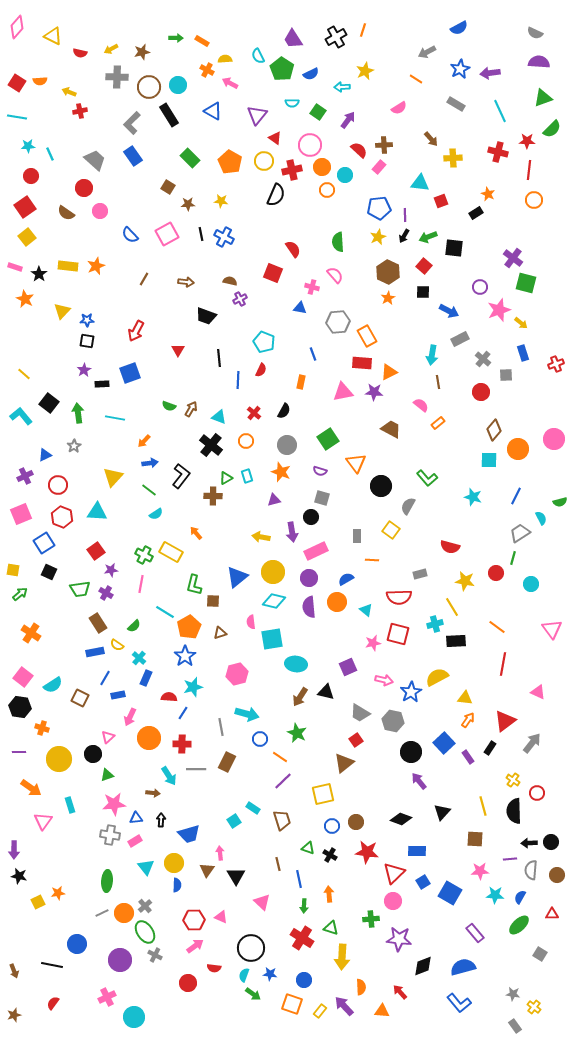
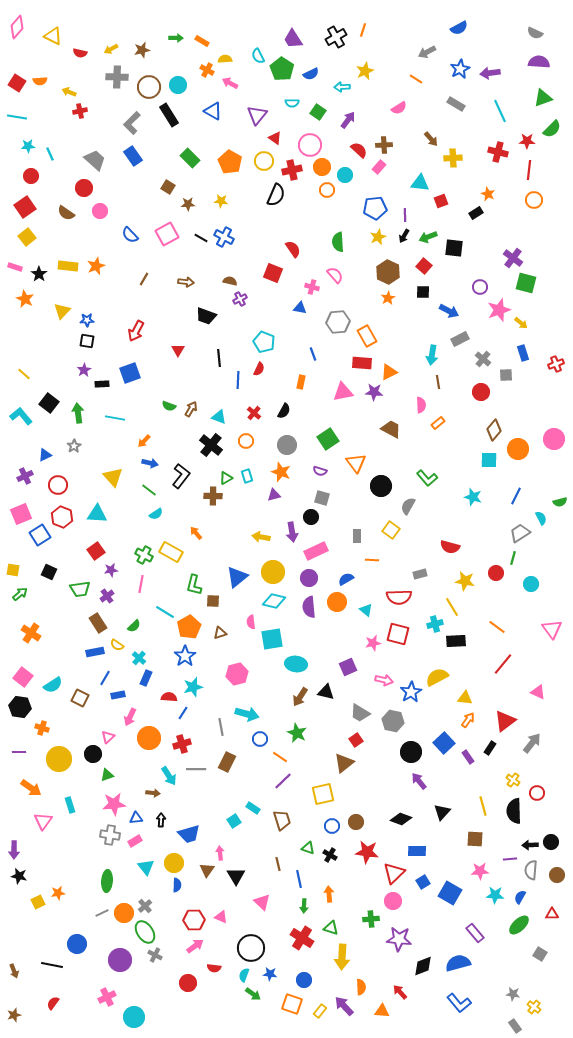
brown star at (142, 52): moved 2 px up
blue pentagon at (379, 208): moved 4 px left
black line at (201, 234): moved 4 px down; rotated 48 degrees counterclockwise
red semicircle at (261, 370): moved 2 px left, 1 px up
pink semicircle at (421, 405): rotated 49 degrees clockwise
blue arrow at (150, 463): rotated 21 degrees clockwise
yellow triangle at (113, 477): rotated 25 degrees counterclockwise
purple triangle at (274, 500): moved 5 px up
cyan triangle at (97, 512): moved 2 px down
blue square at (44, 543): moved 4 px left, 8 px up
purple cross at (106, 593): moved 1 px right, 3 px down; rotated 24 degrees clockwise
red line at (503, 664): rotated 30 degrees clockwise
red cross at (182, 744): rotated 18 degrees counterclockwise
black arrow at (529, 843): moved 1 px right, 2 px down
blue semicircle at (463, 967): moved 5 px left, 4 px up
